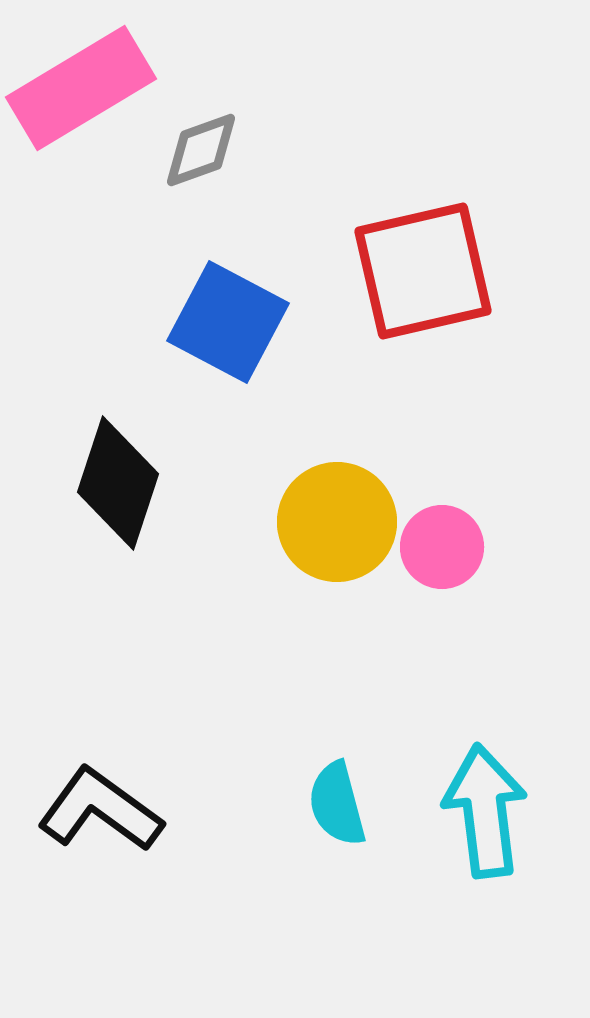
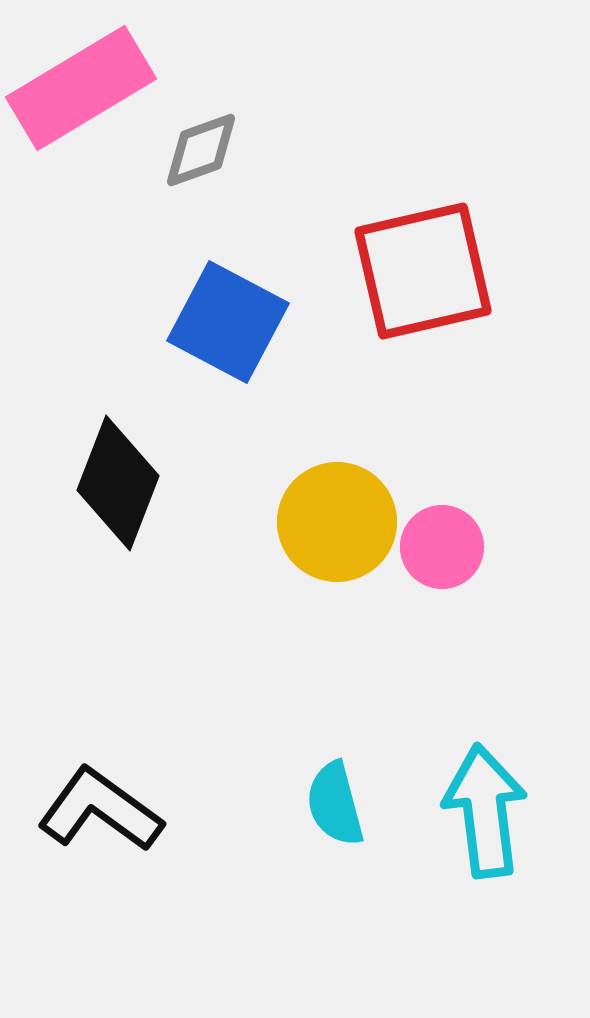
black diamond: rotated 3 degrees clockwise
cyan semicircle: moved 2 px left
